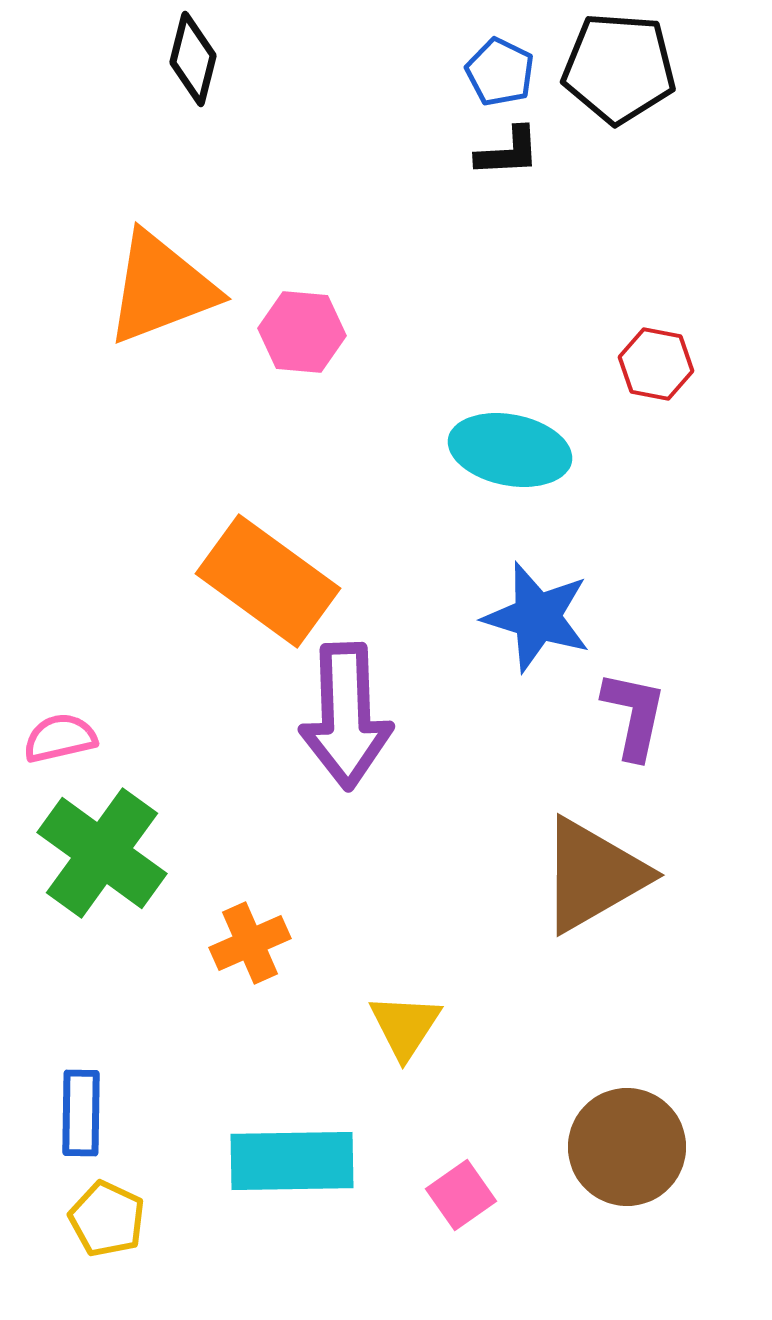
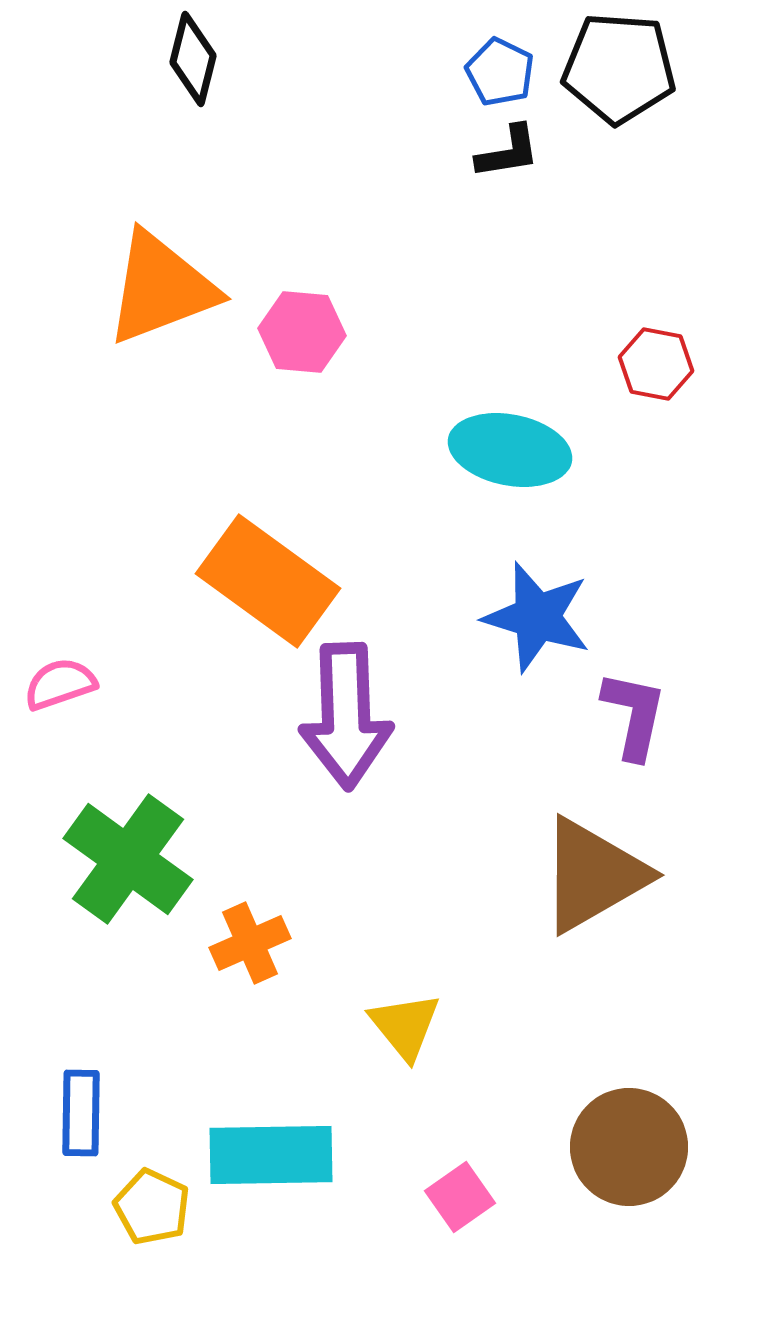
black L-shape: rotated 6 degrees counterclockwise
pink semicircle: moved 54 px up; rotated 6 degrees counterclockwise
green cross: moved 26 px right, 6 px down
yellow triangle: rotated 12 degrees counterclockwise
brown circle: moved 2 px right
cyan rectangle: moved 21 px left, 6 px up
pink square: moved 1 px left, 2 px down
yellow pentagon: moved 45 px right, 12 px up
